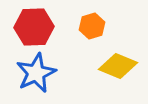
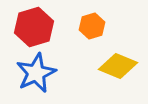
red hexagon: rotated 15 degrees counterclockwise
